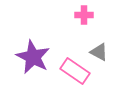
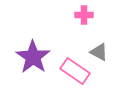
purple star: rotated 8 degrees clockwise
